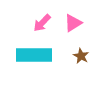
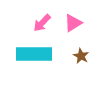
cyan rectangle: moved 1 px up
